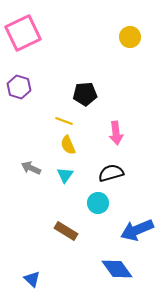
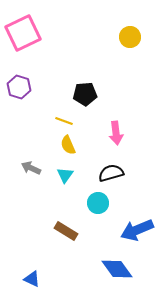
blue triangle: rotated 18 degrees counterclockwise
